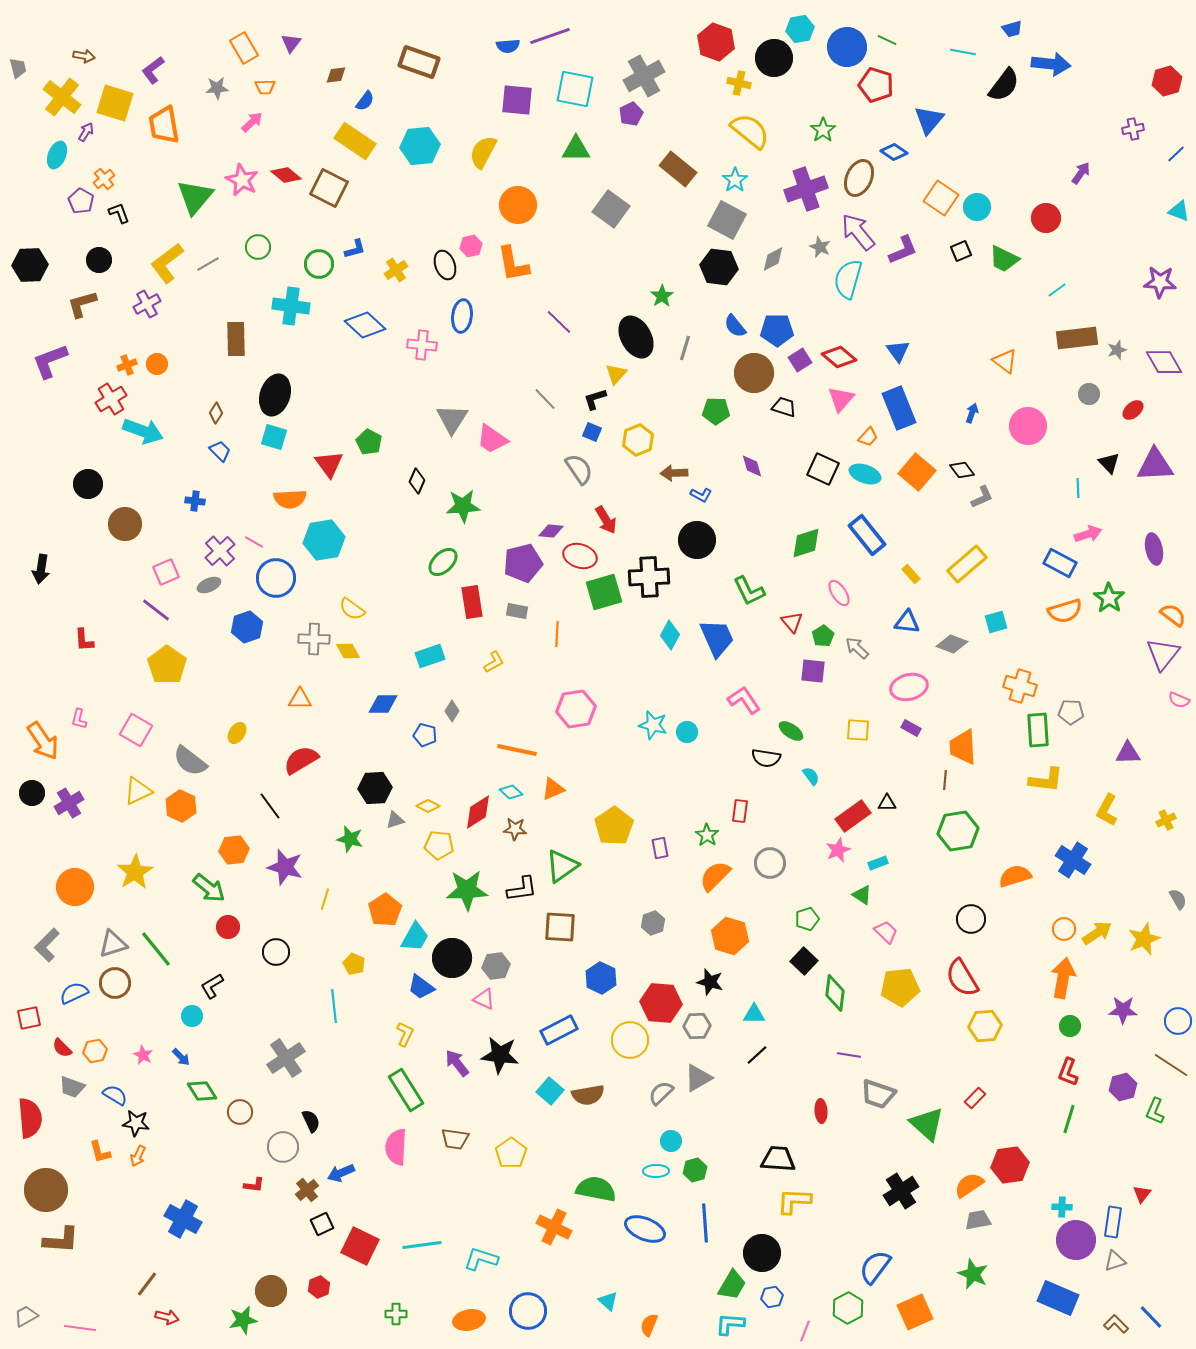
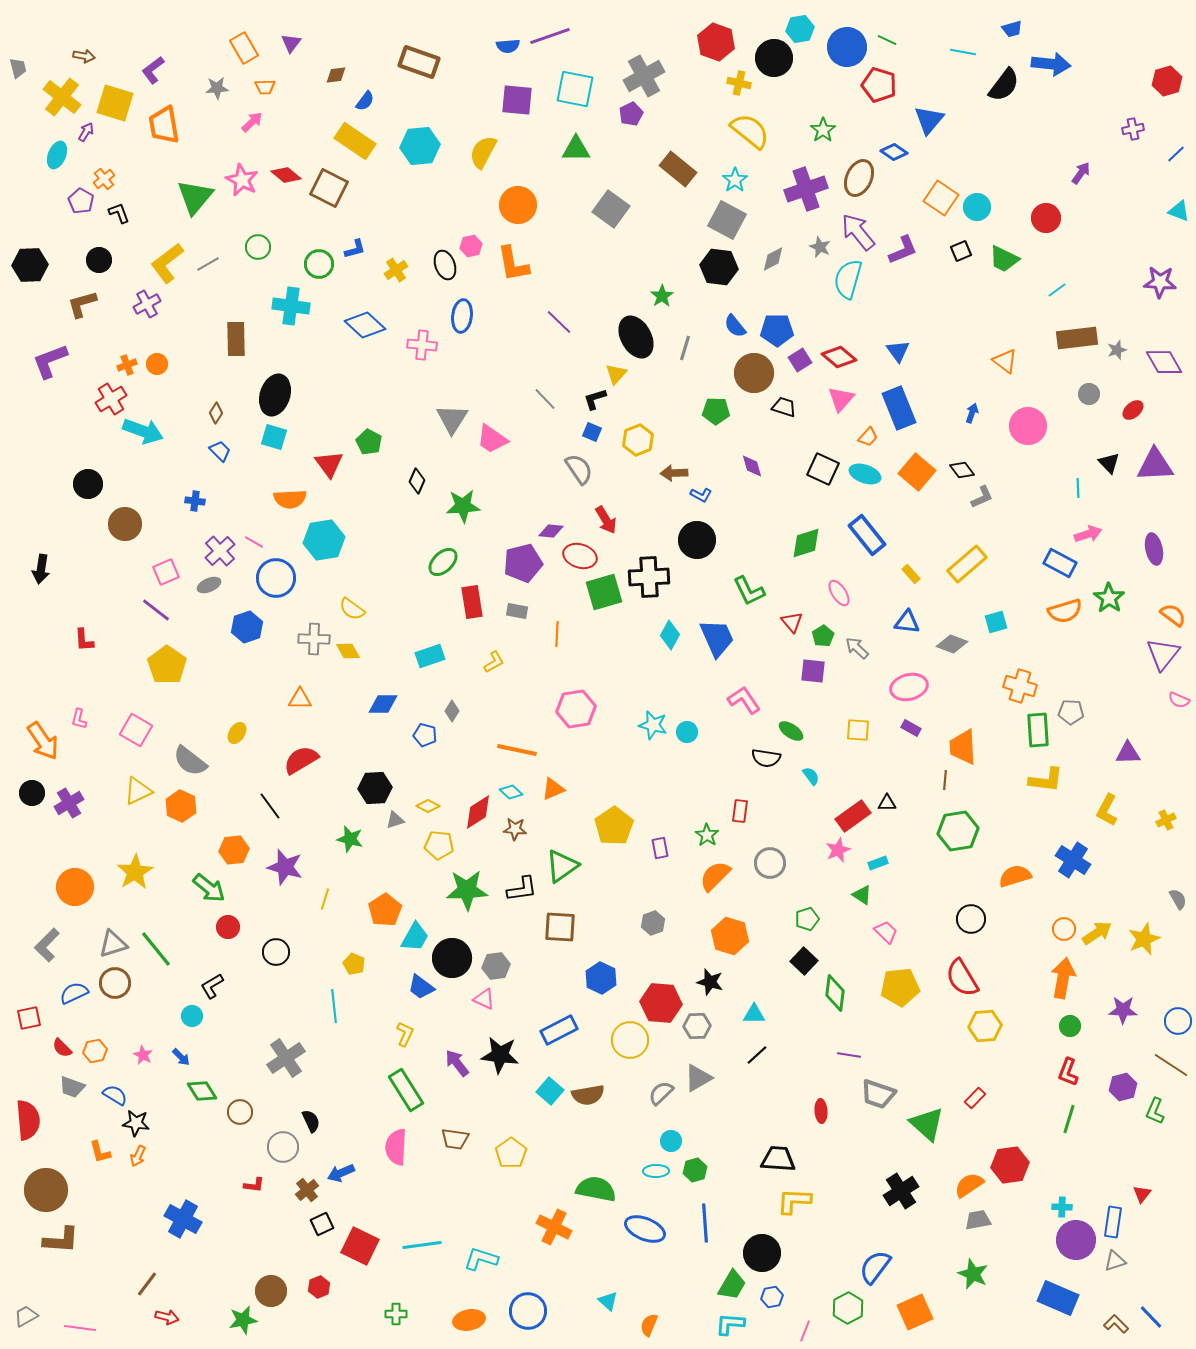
red pentagon at (876, 85): moved 3 px right
red semicircle at (30, 1118): moved 2 px left, 2 px down
